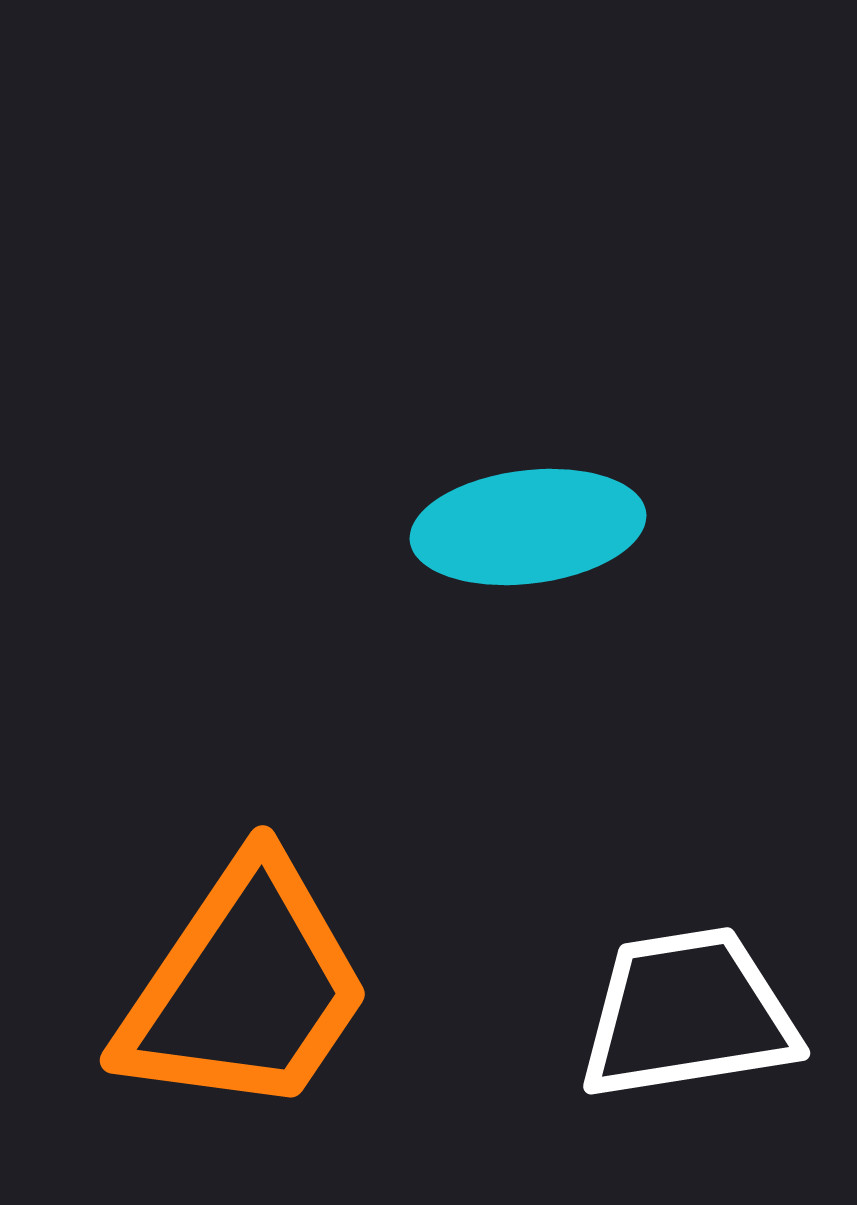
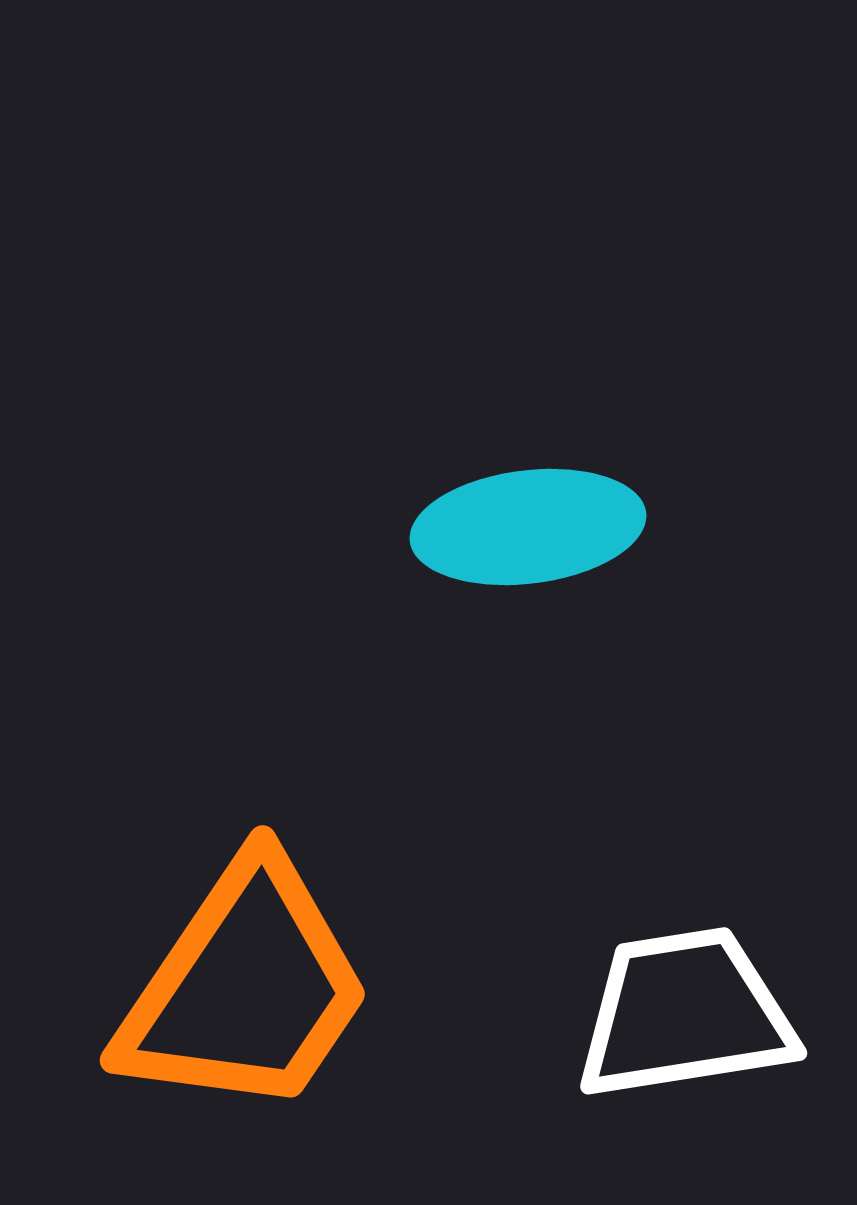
white trapezoid: moved 3 px left
